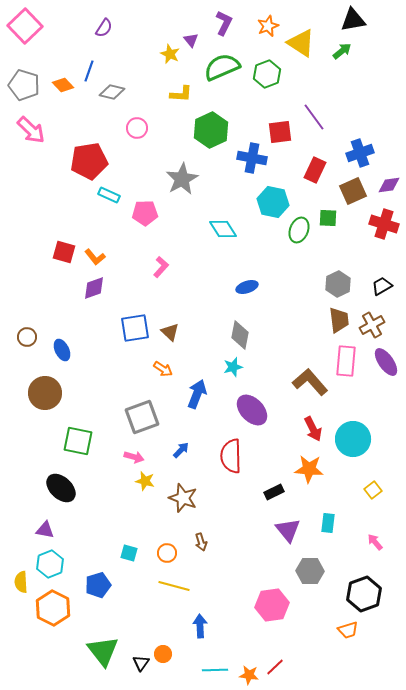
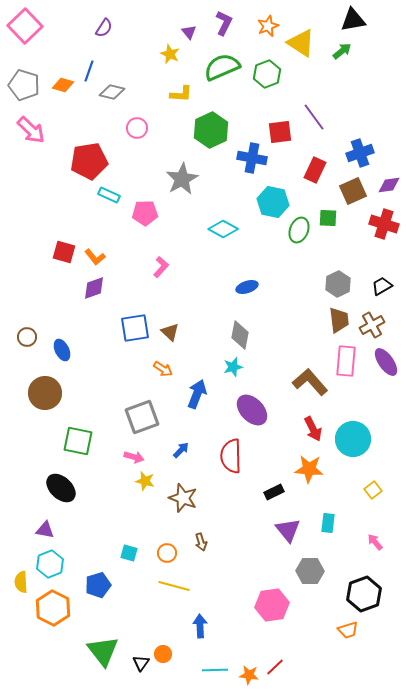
purple triangle at (191, 40): moved 2 px left, 8 px up
orange diamond at (63, 85): rotated 30 degrees counterclockwise
cyan diamond at (223, 229): rotated 28 degrees counterclockwise
